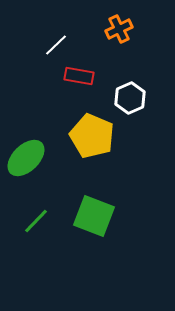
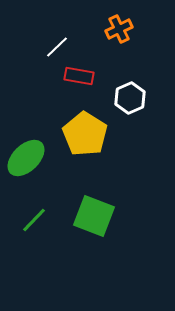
white line: moved 1 px right, 2 px down
yellow pentagon: moved 7 px left, 2 px up; rotated 9 degrees clockwise
green line: moved 2 px left, 1 px up
